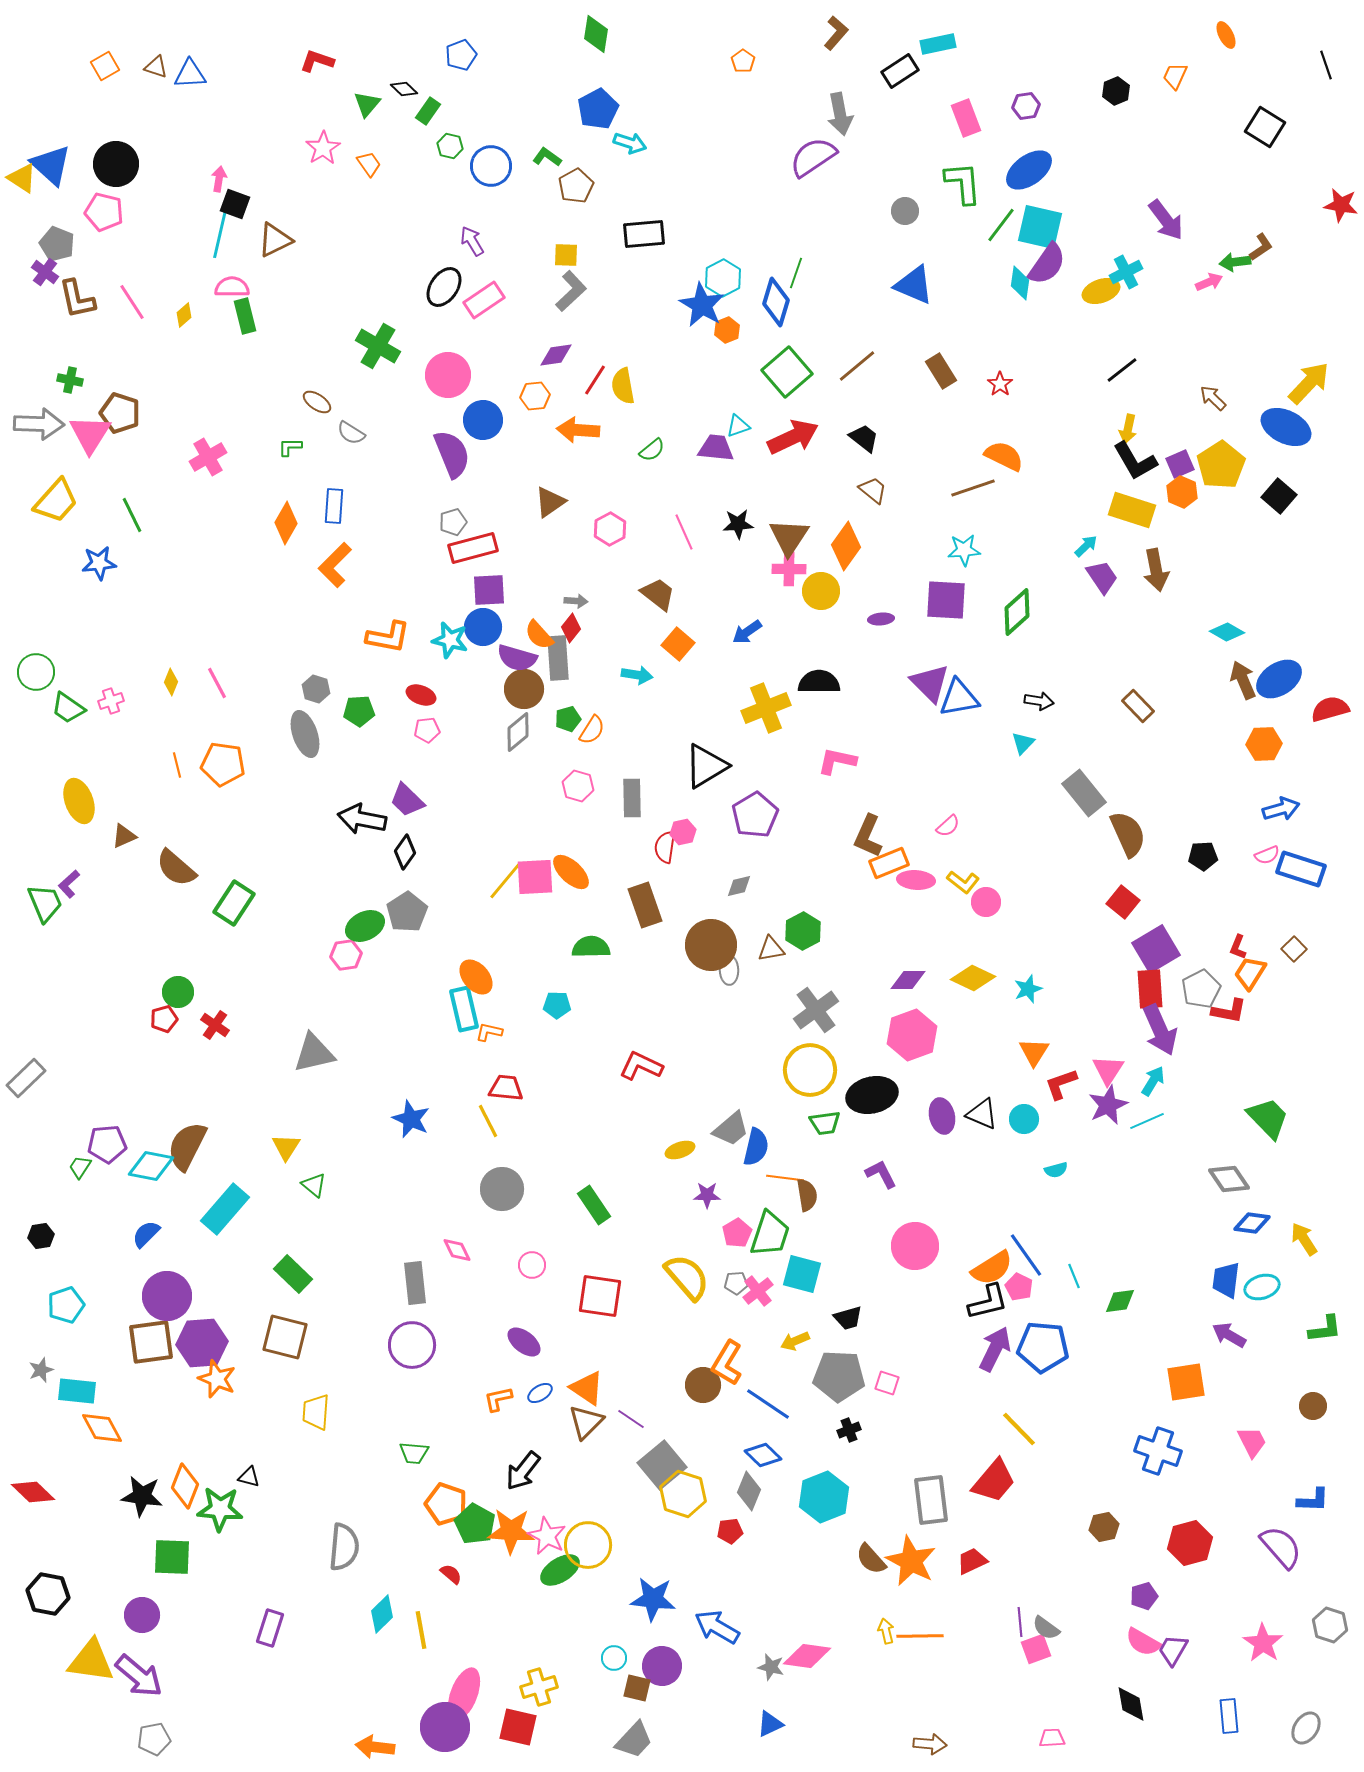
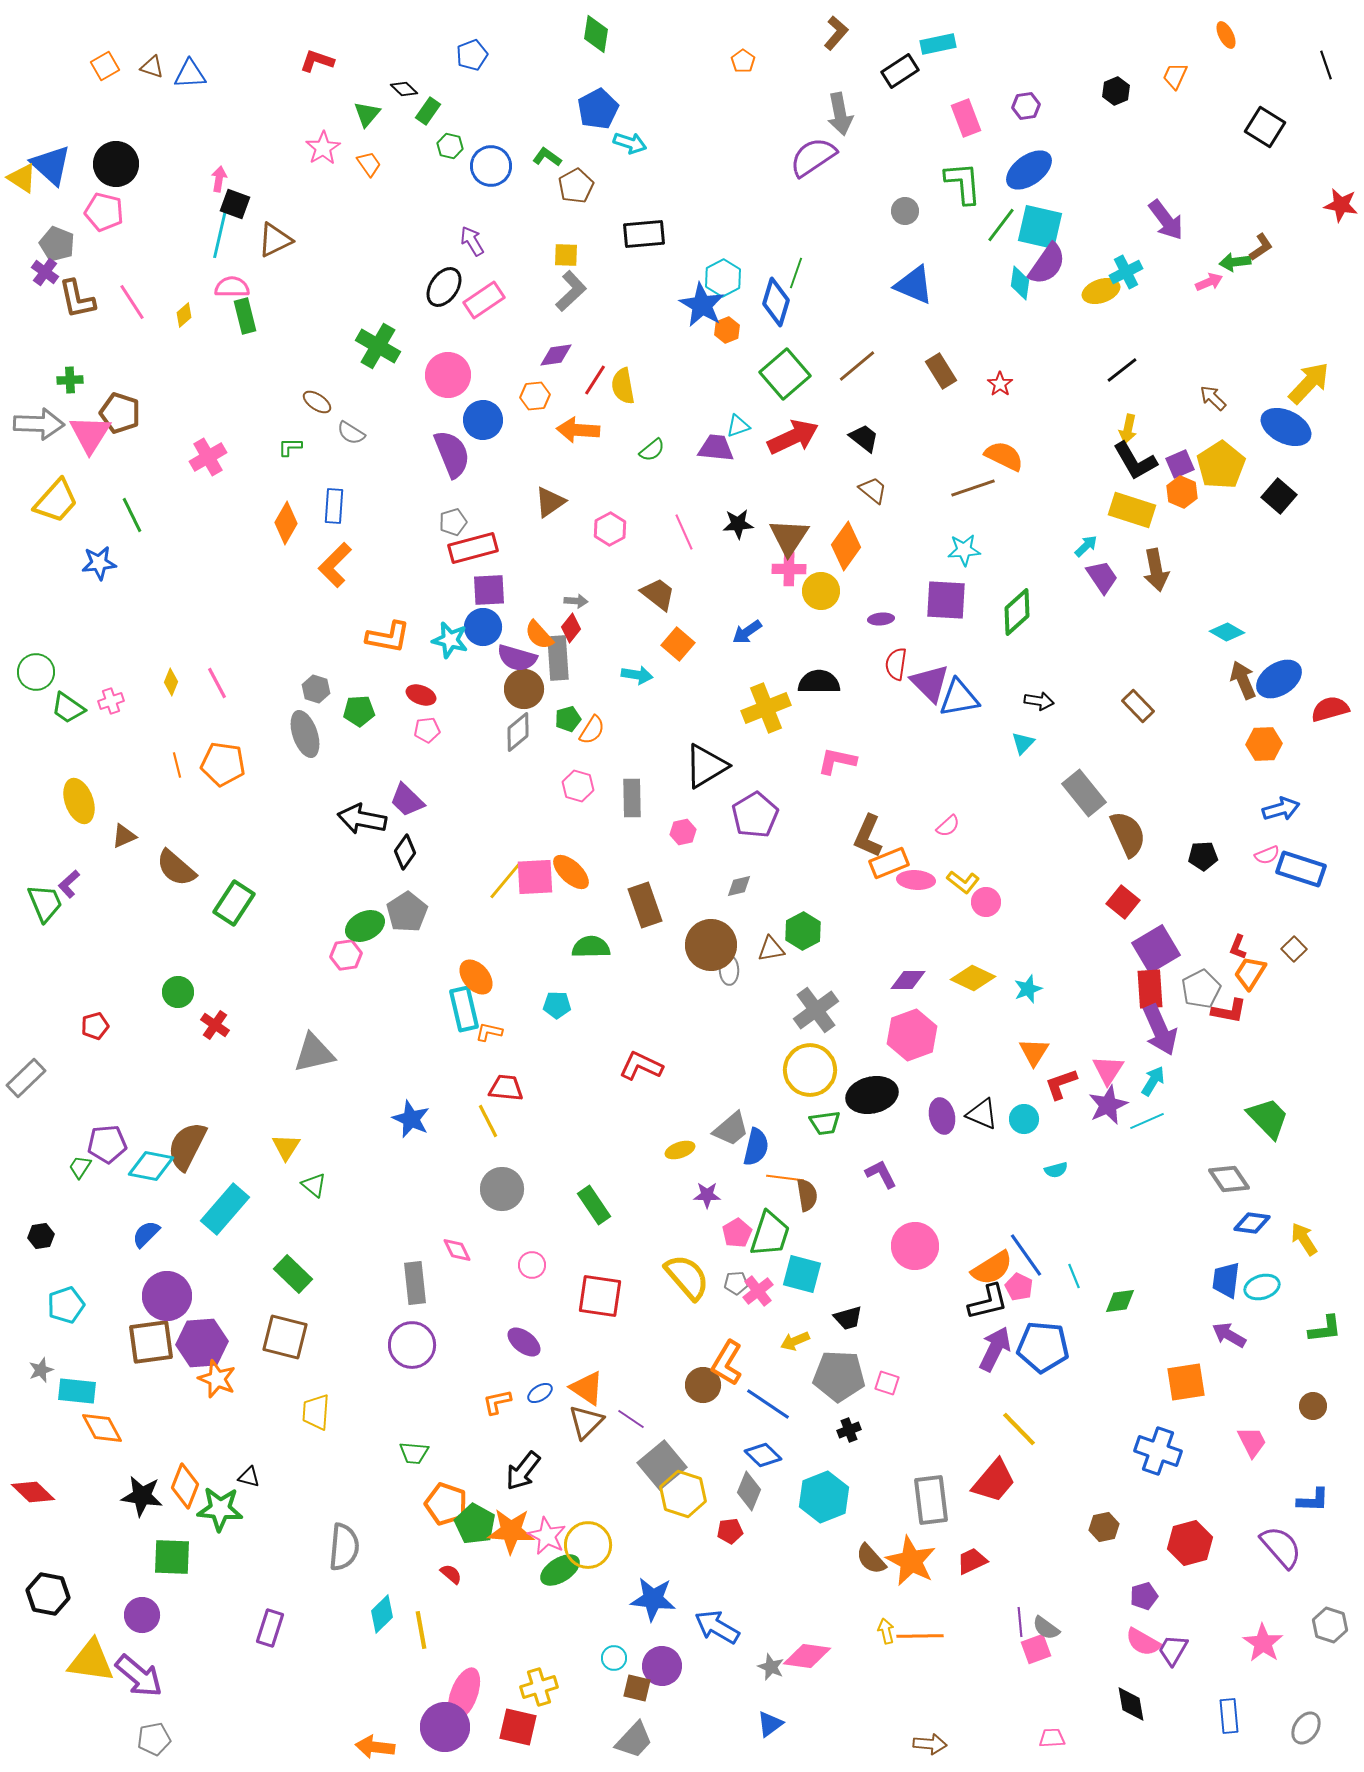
blue pentagon at (461, 55): moved 11 px right
brown triangle at (156, 67): moved 4 px left
green triangle at (367, 104): moved 10 px down
green square at (787, 372): moved 2 px left, 2 px down
green cross at (70, 380): rotated 15 degrees counterclockwise
red semicircle at (665, 847): moved 231 px right, 183 px up
red pentagon at (164, 1019): moved 69 px left, 7 px down
orange L-shape at (498, 1399): moved 1 px left, 3 px down
gray star at (771, 1667): rotated 8 degrees clockwise
blue triangle at (770, 1724): rotated 12 degrees counterclockwise
